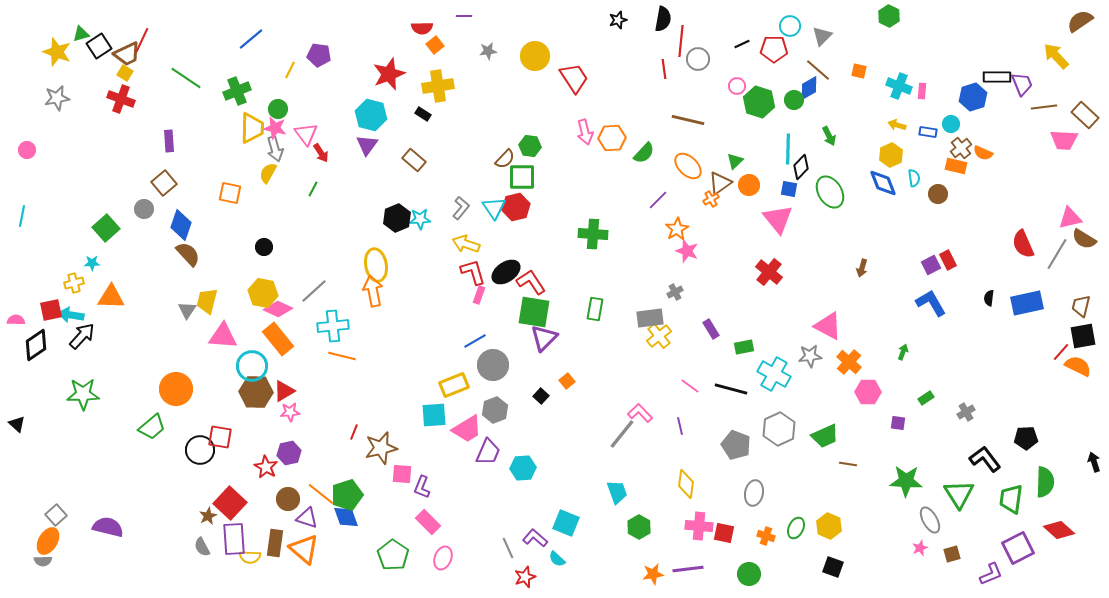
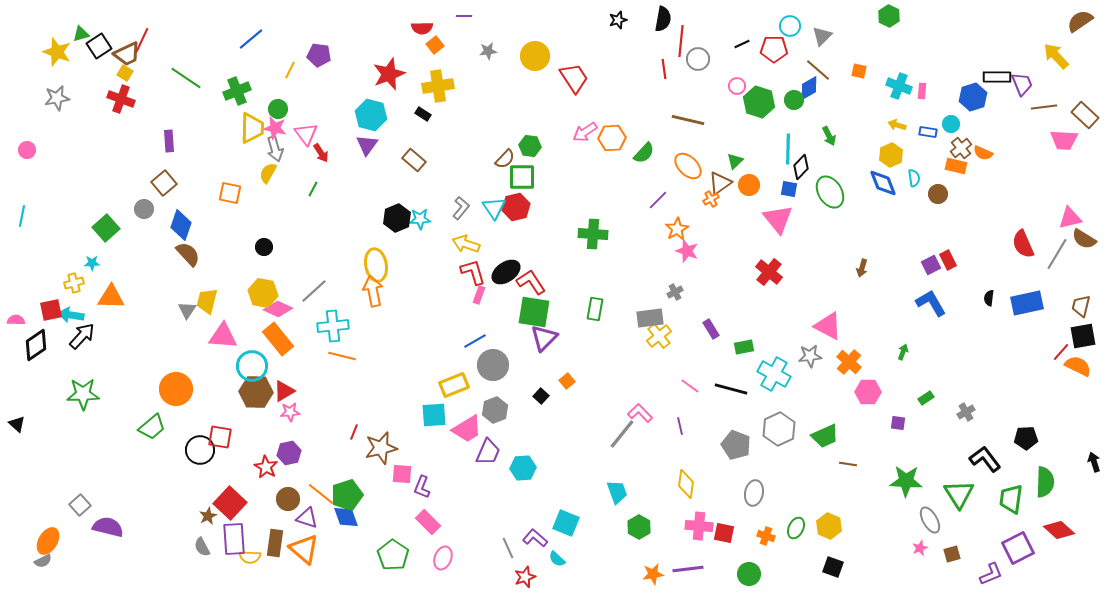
pink arrow at (585, 132): rotated 70 degrees clockwise
gray square at (56, 515): moved 24 px right, 10 px up
gray semicircle at (43, 561): rotated 24 degrees counterclockwise
